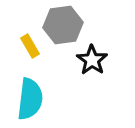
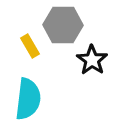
gray hexagon: rotated 9 degrees clockwise
cyan semicircle: moved 2 px left
